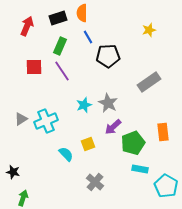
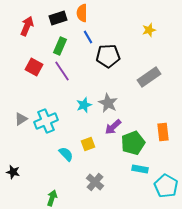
red square: rotated 30 degrees clockwise
gray rectangle: moved 5 px up
green arrow: moved 29 px right
